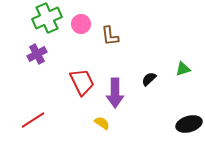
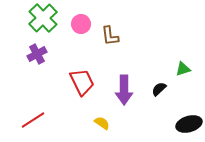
green cross: moved 4 px left; rotated 20 degrees counterclockwise
black semicircle: moved 10 px right, 10 px down
purple arrow: moved 9 px right, 3 px up
